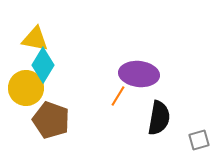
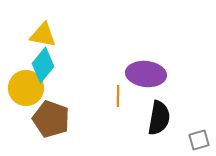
yellow triangle: moved 8 px right, 4 px up
cyan diamond: rotated 8 degrees clockwise
purple ellipse: moved 7 px right
orange line: rotated 30 degrees counterclockwise
brown pentagon: moved 1 px up
